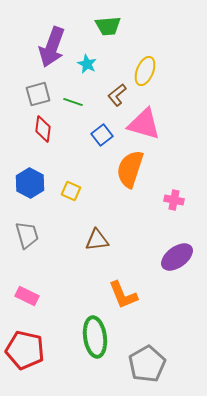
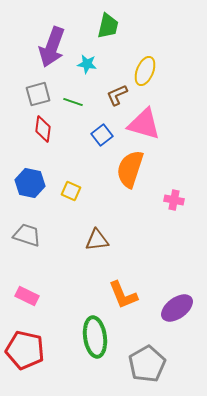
green trapezoid: rotated 72 degrees counterclockwise
cyan star: rotated 18 degrees counterclockwise
brown L-shape: rotated 15 degrees clockwise
blue hexagon: rotated 16 degrees counterclockwise
gray trapezoid: rotated 56 degrees counterclockwise
purple ellipse: moved 51 px down
